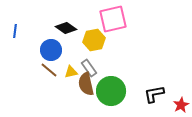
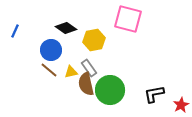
pink square: moved 15 px right; rotated 28 degrees clockwise
blue line: rotated 16 degrees clockwise
green circle: moved 1 px left, 1 px up
